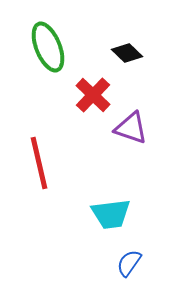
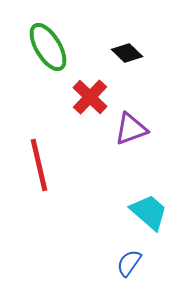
green ellipse: rotated 9 degrees counterclockwise
red cross: moved 3 px left, 2 px down
purple triangle: moved 1 px down; rotated 39 degrees counterclockwise
red line: moved 2 px down
cyan trapezoid: moved 38 px right, 2 px up; rotated 132 degrees counterclockwise
